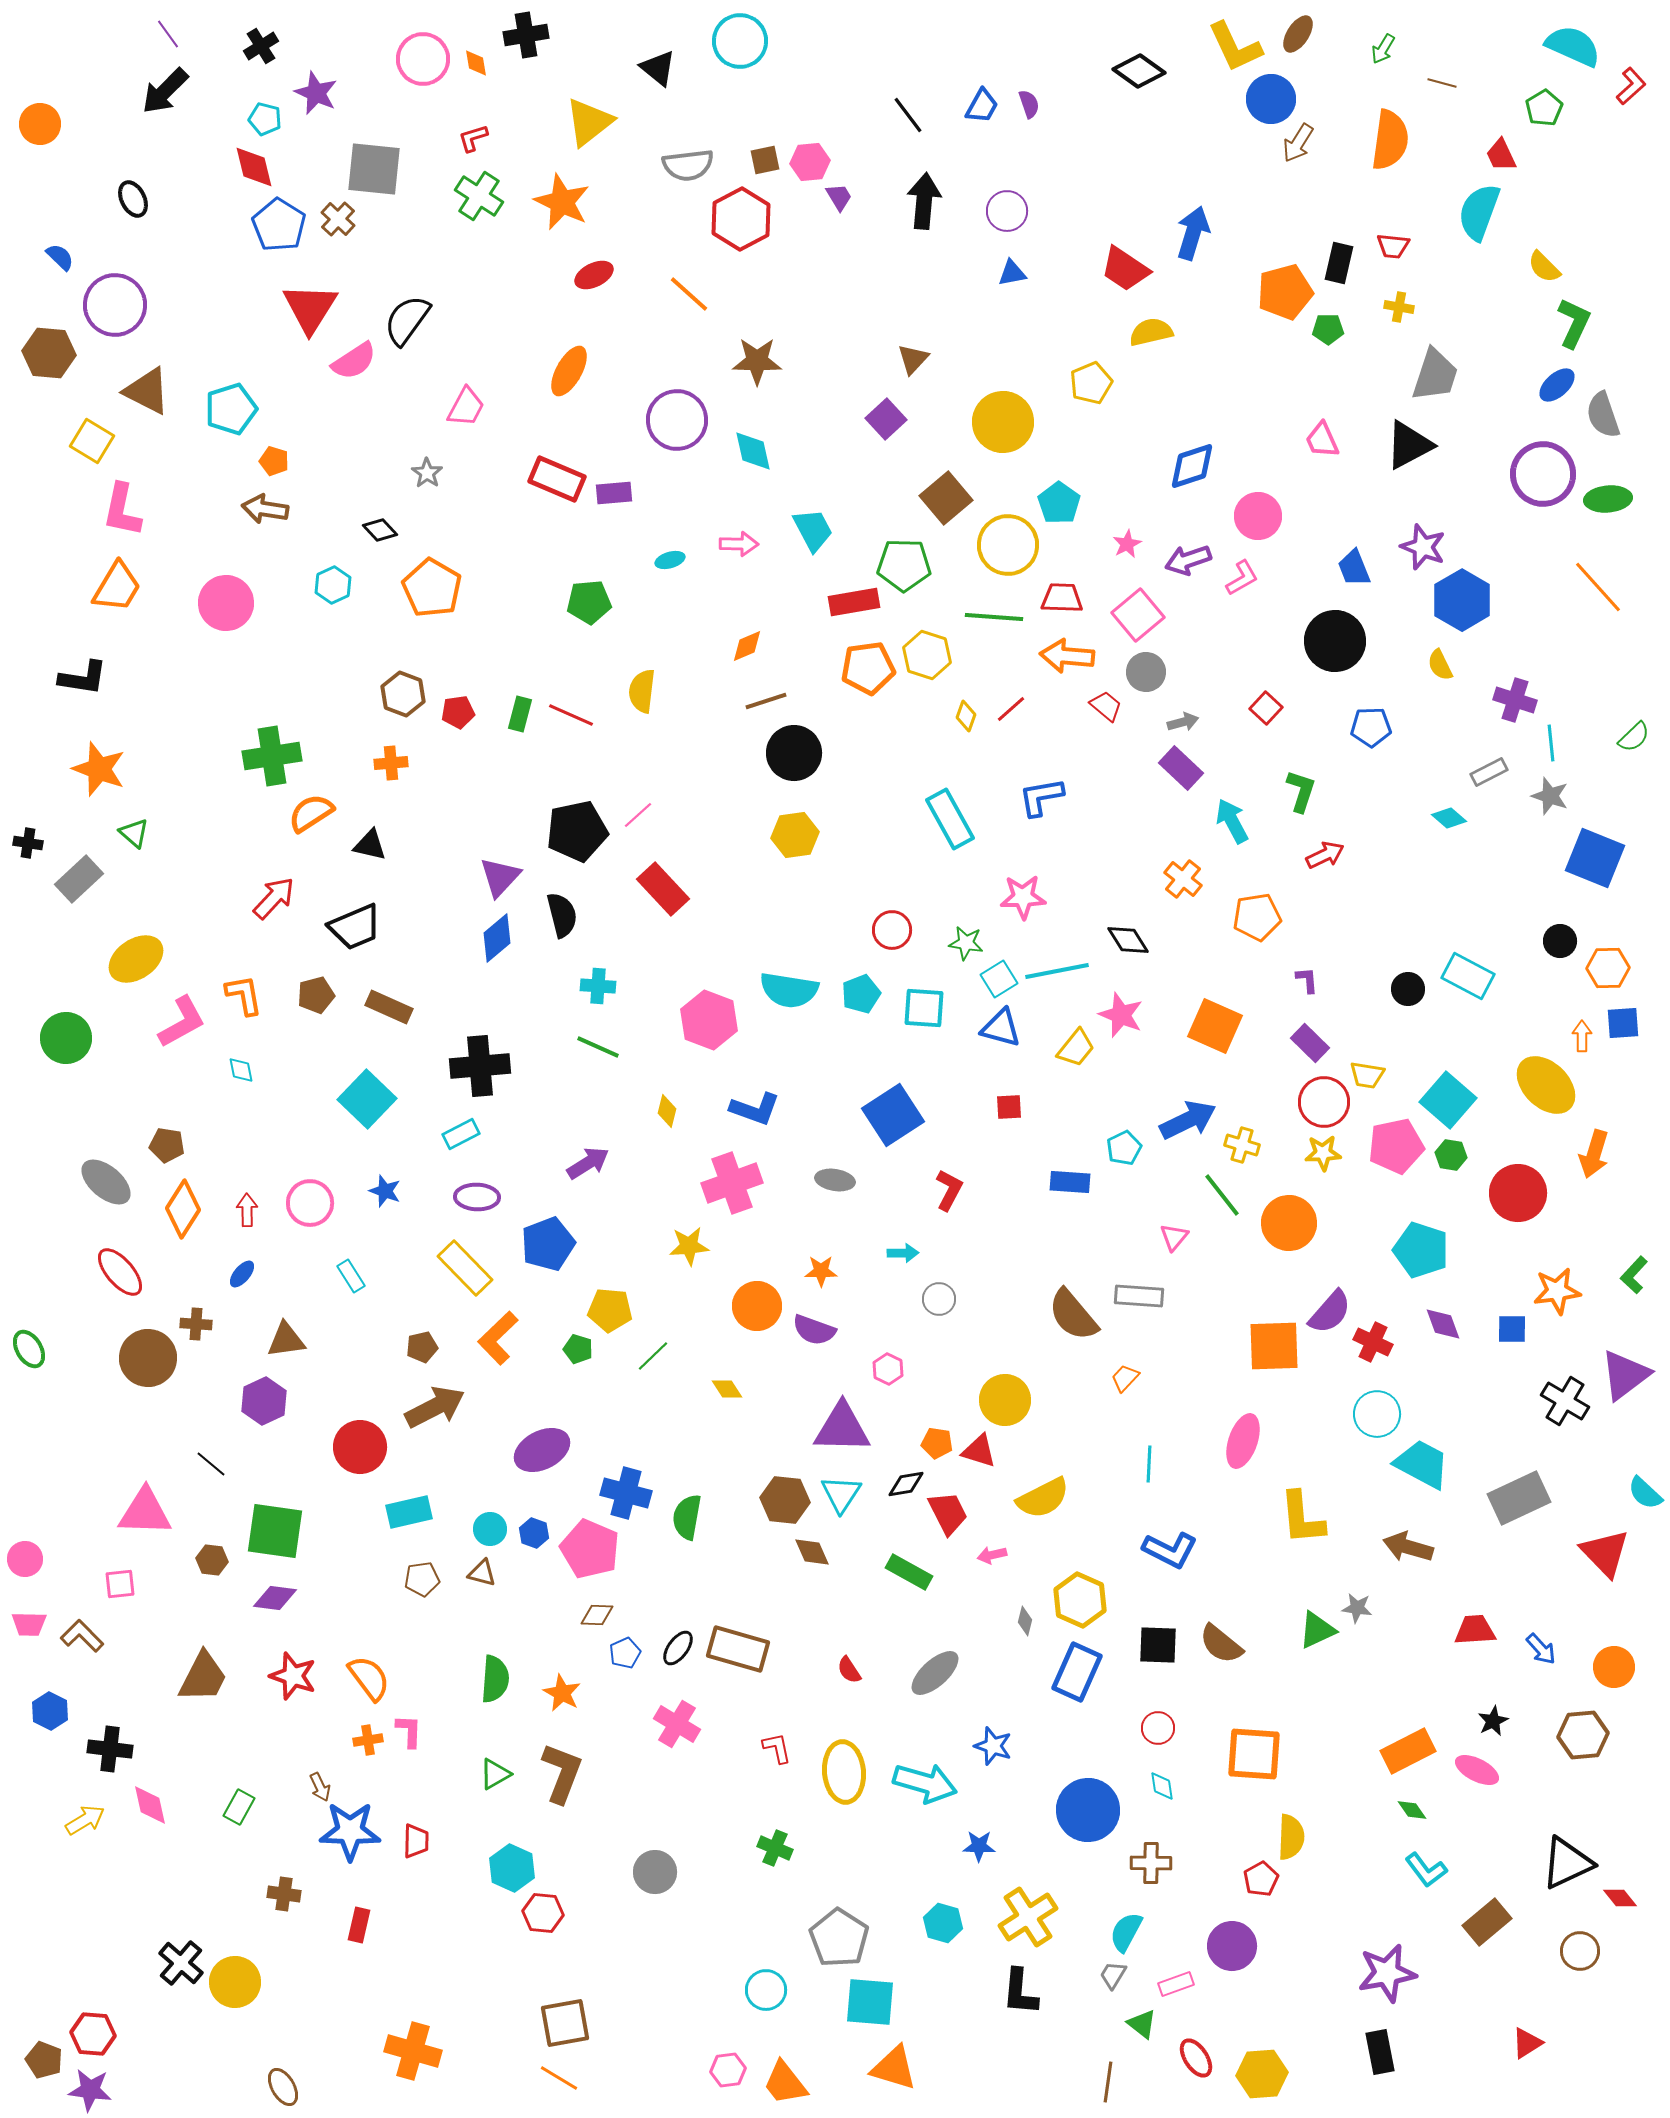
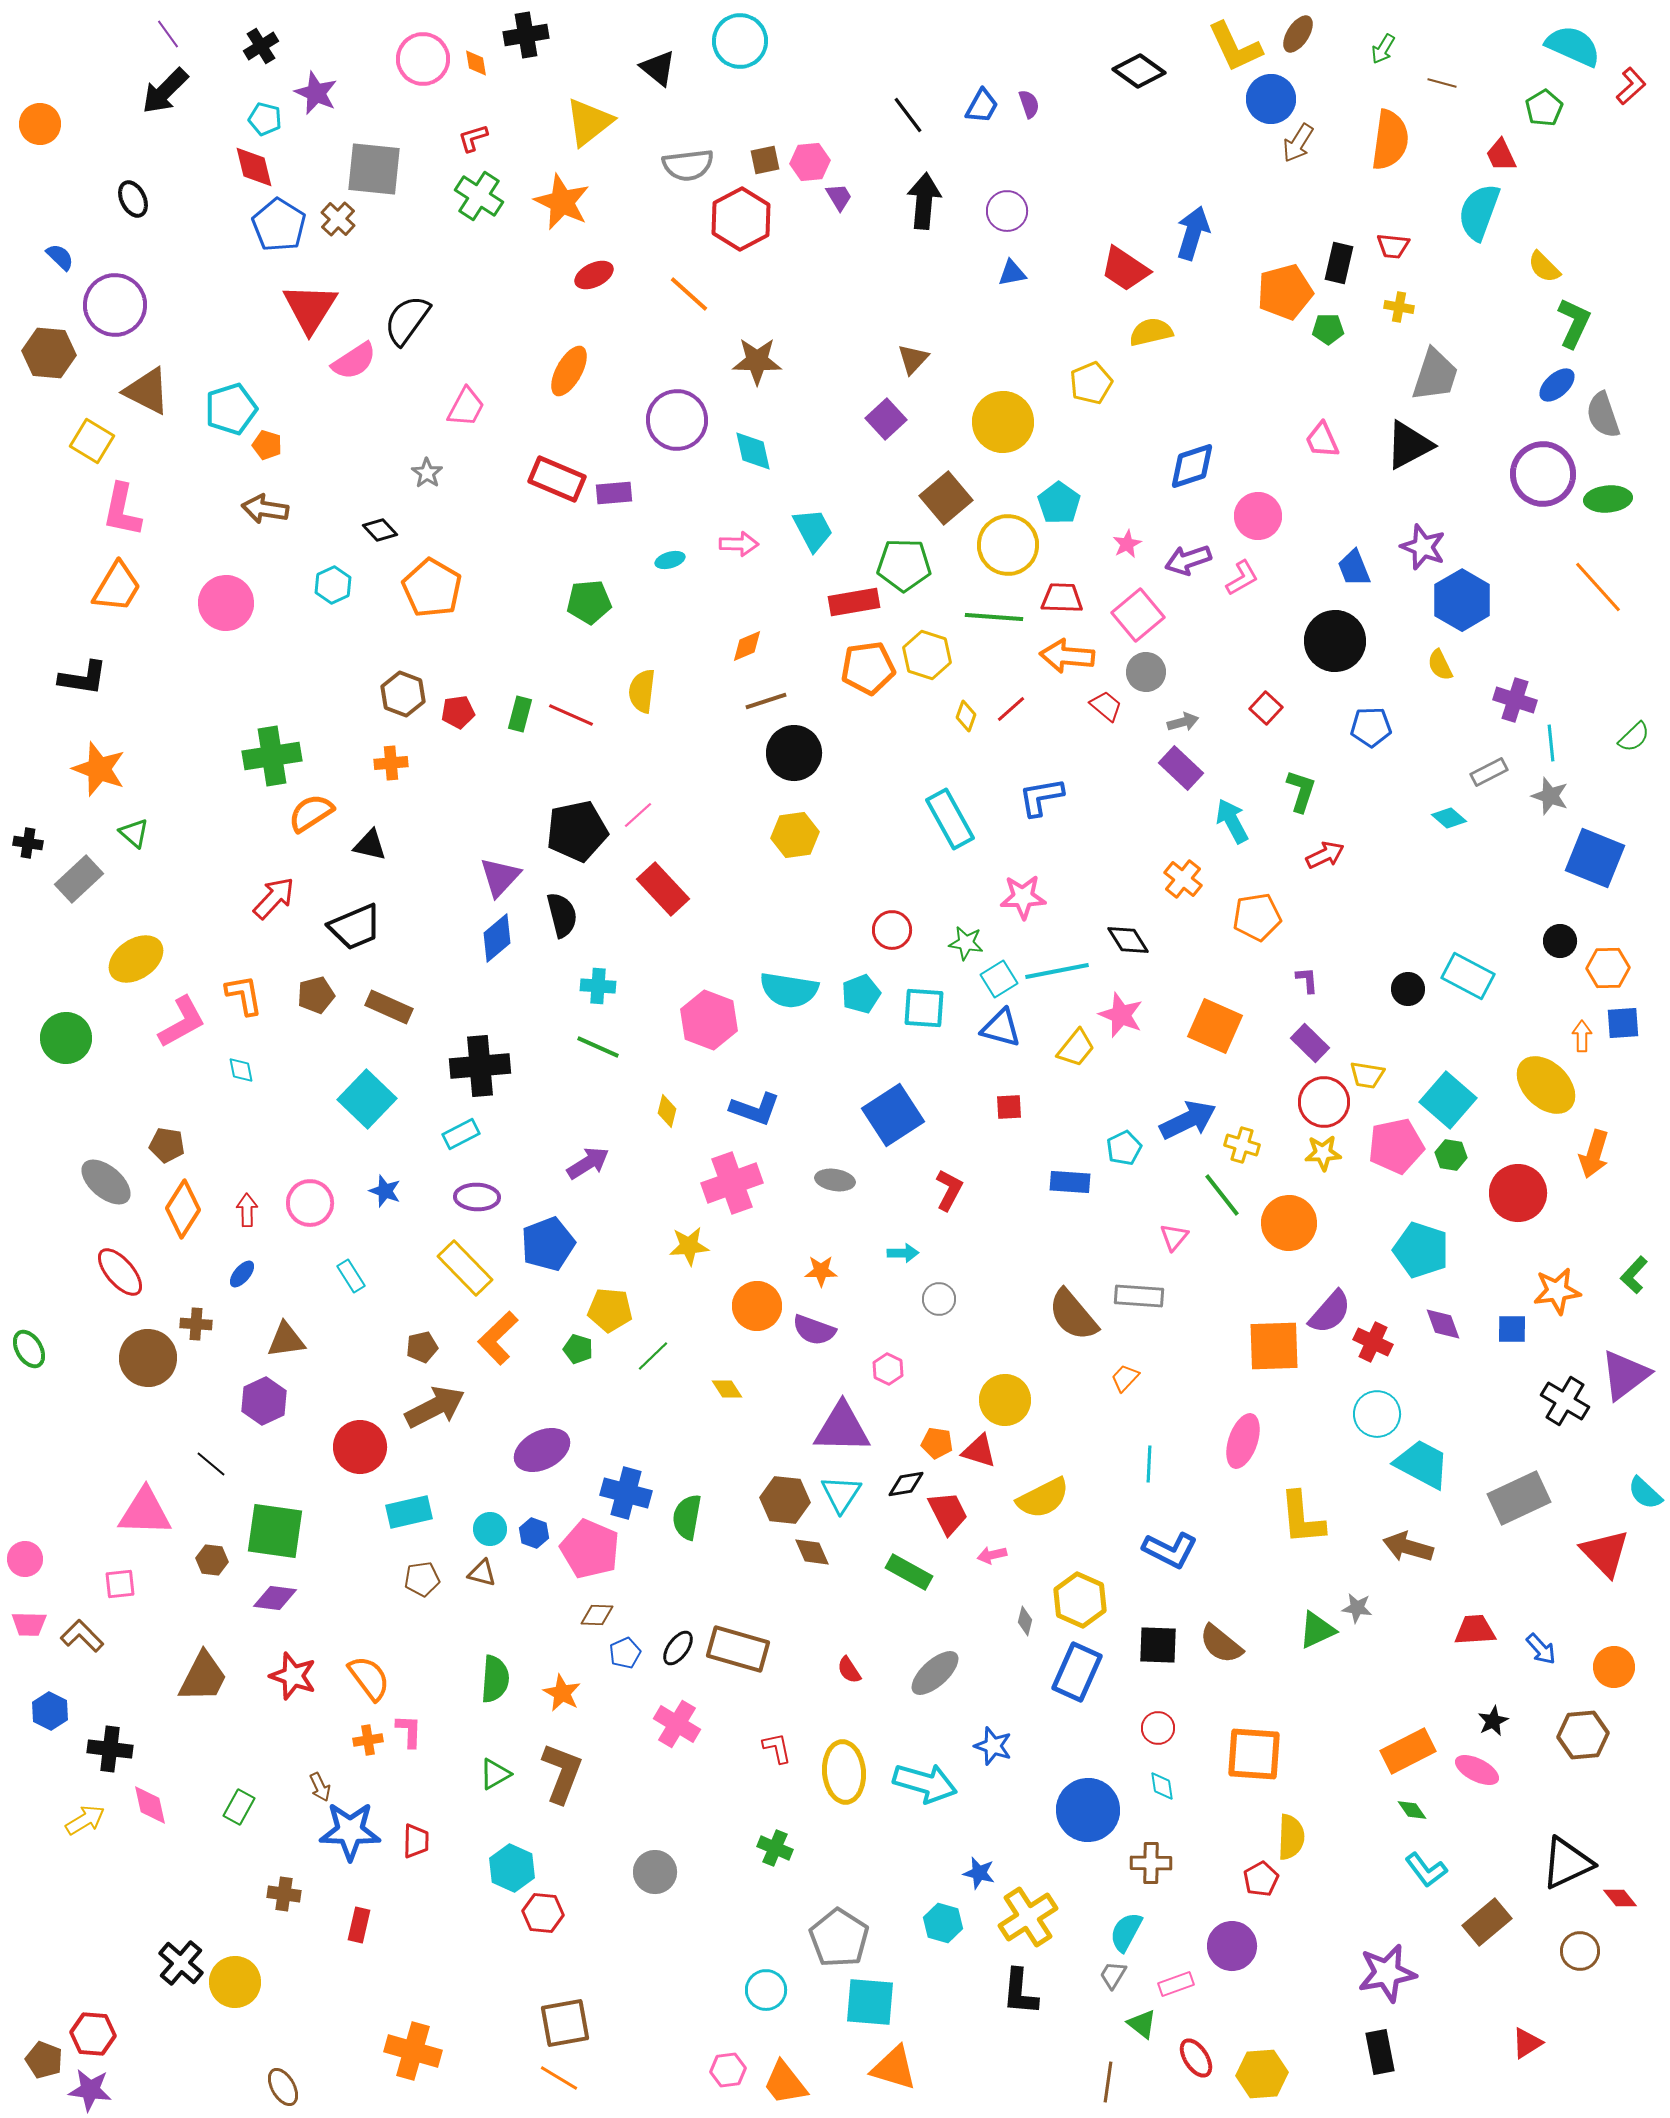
orange pentagon at (274, 461): moved 7 px left, 16 px up
blue star at (979, 1846): moved 27 px down; rotated 12 degrees clockwise
